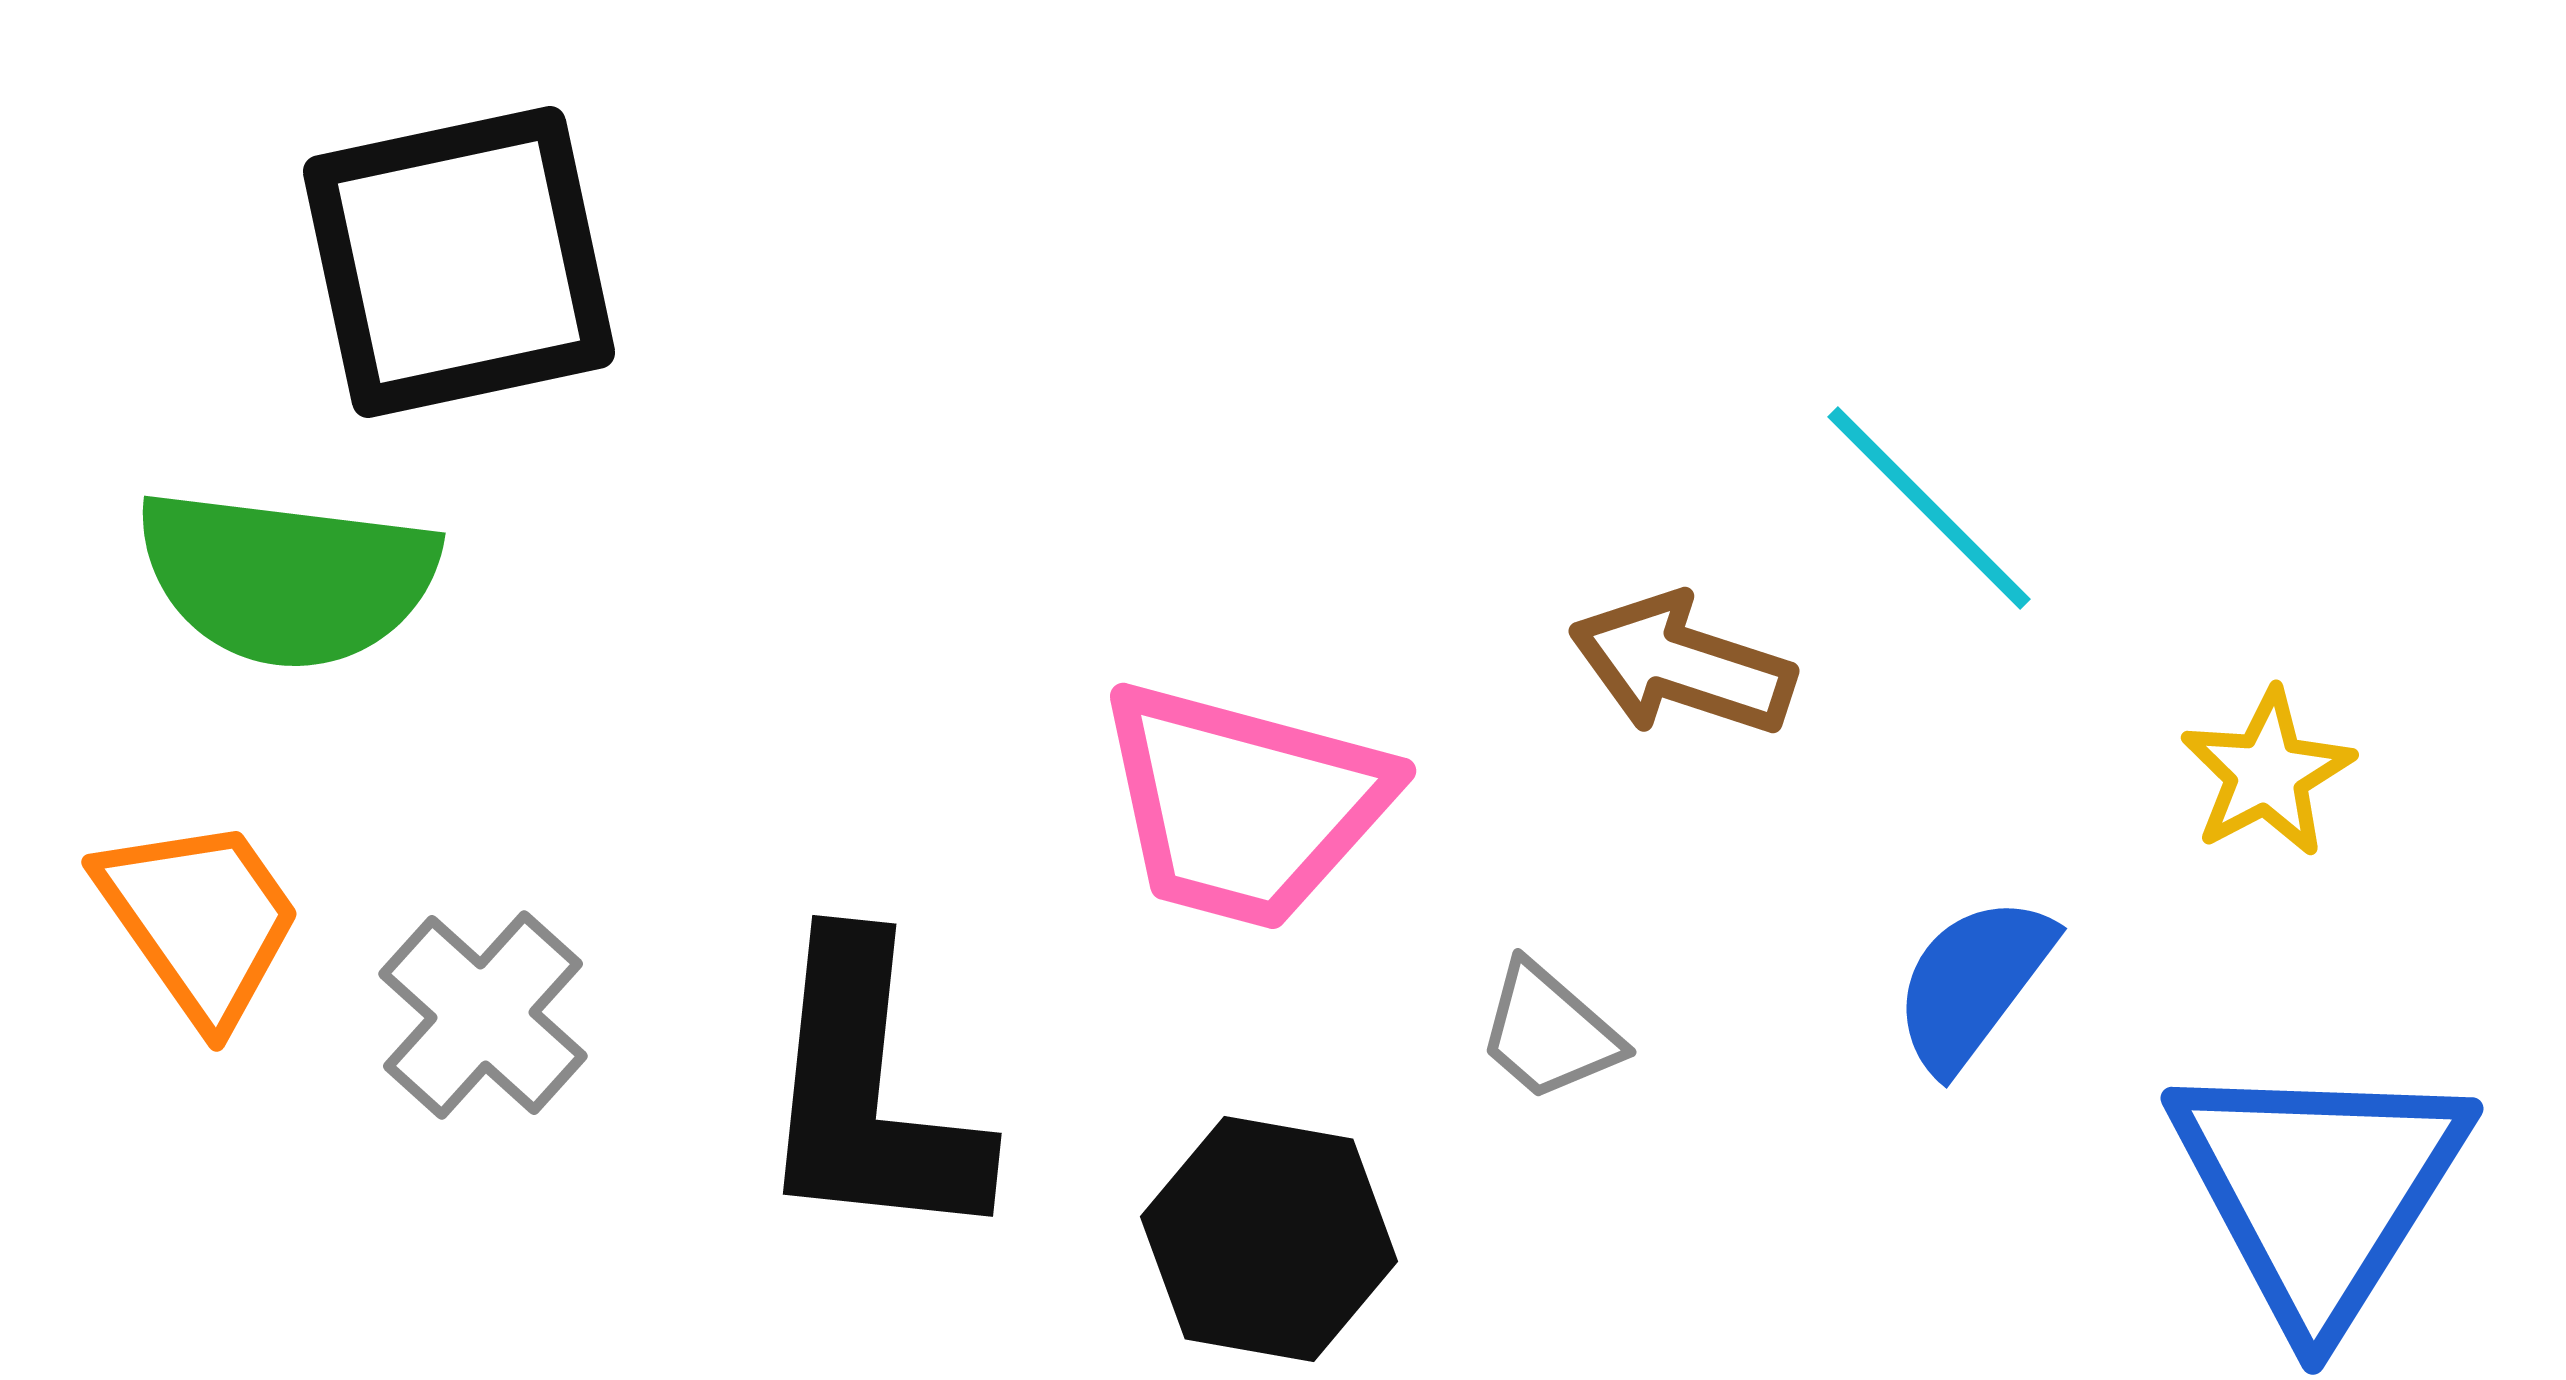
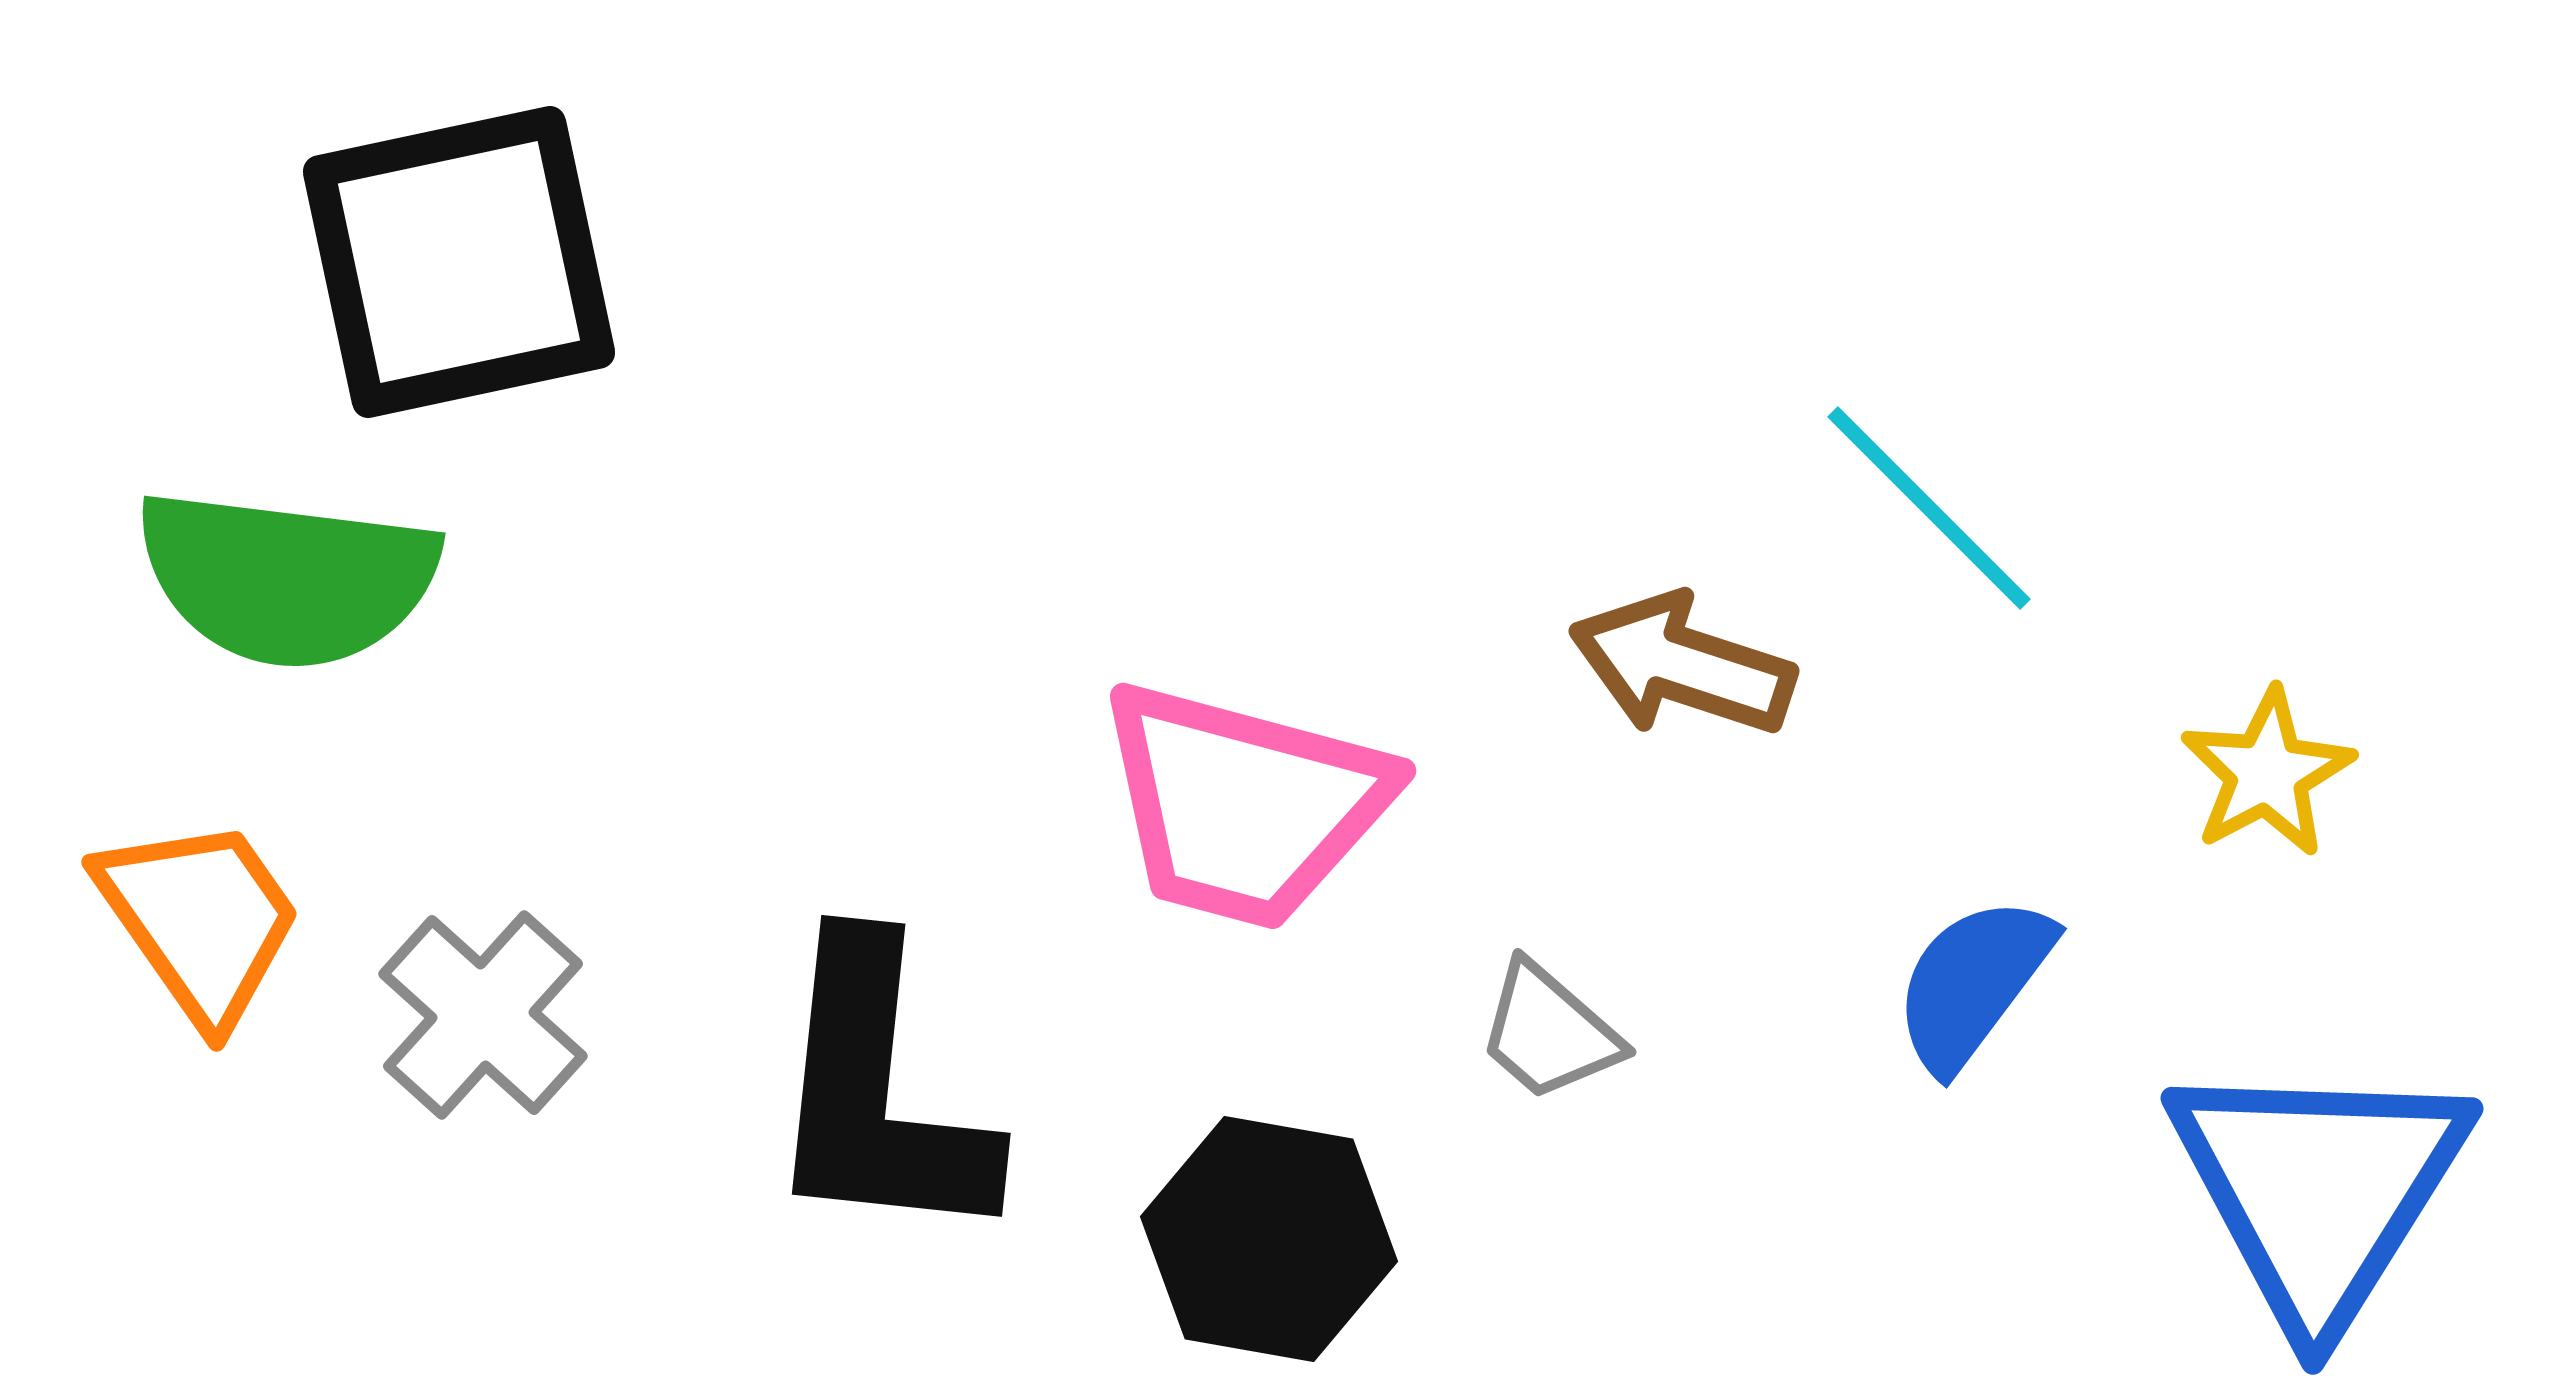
black L-shape: moved 9 px right
